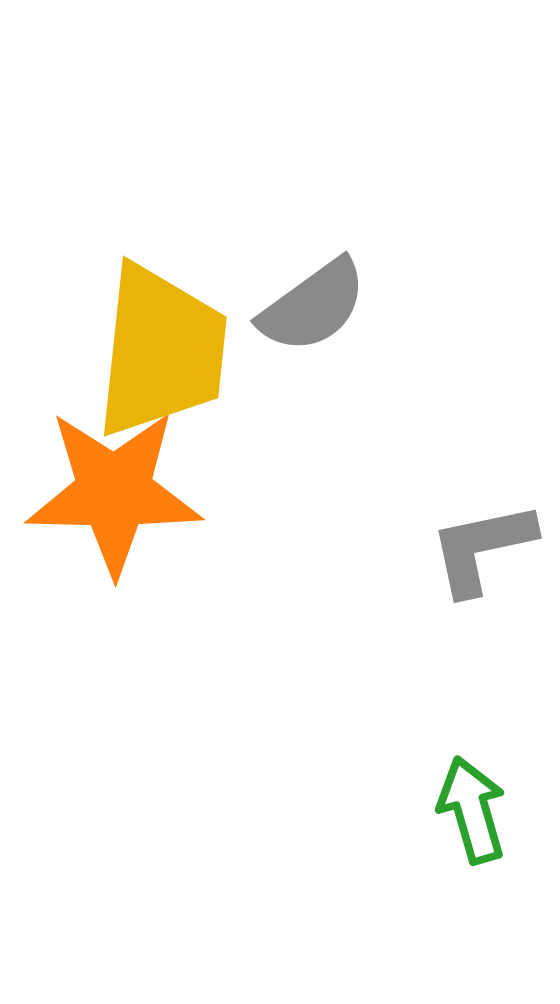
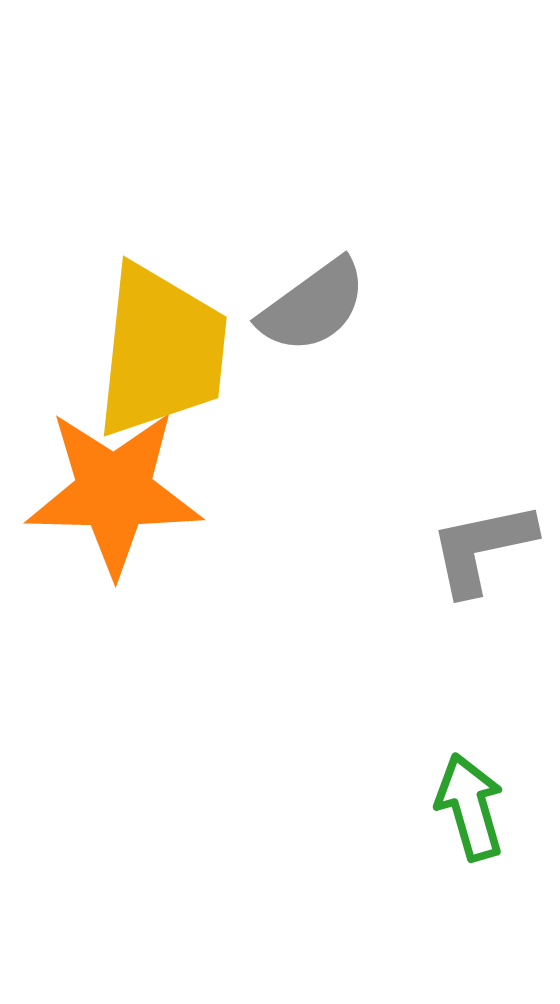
green arrow: moved 2 px left, 3 px up
